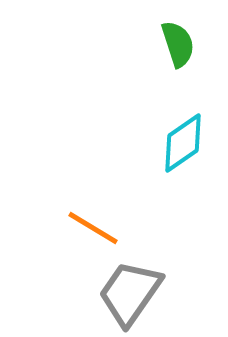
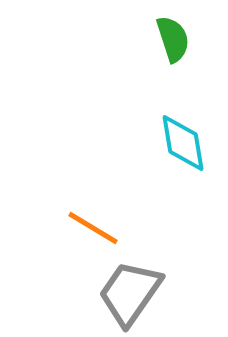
green semicircle: moved 5 px left, 5 px up
cyan diamond: rotated 64 degrees counterclockwise
